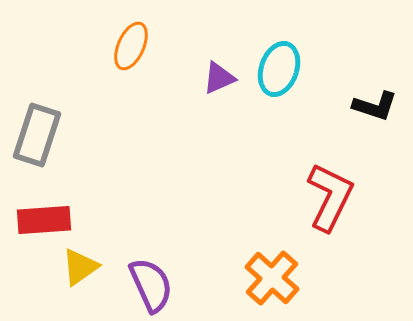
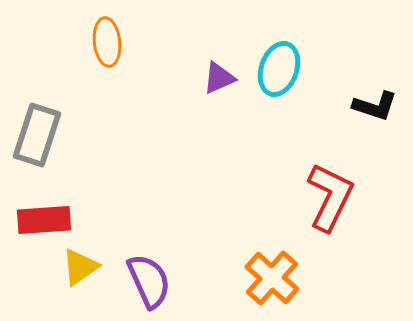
orange ellipse: moved 24 px left, 4 px up; rotated 30 degrees counterclockwise
purple semicircle: moved 2 px left, 4 px up
